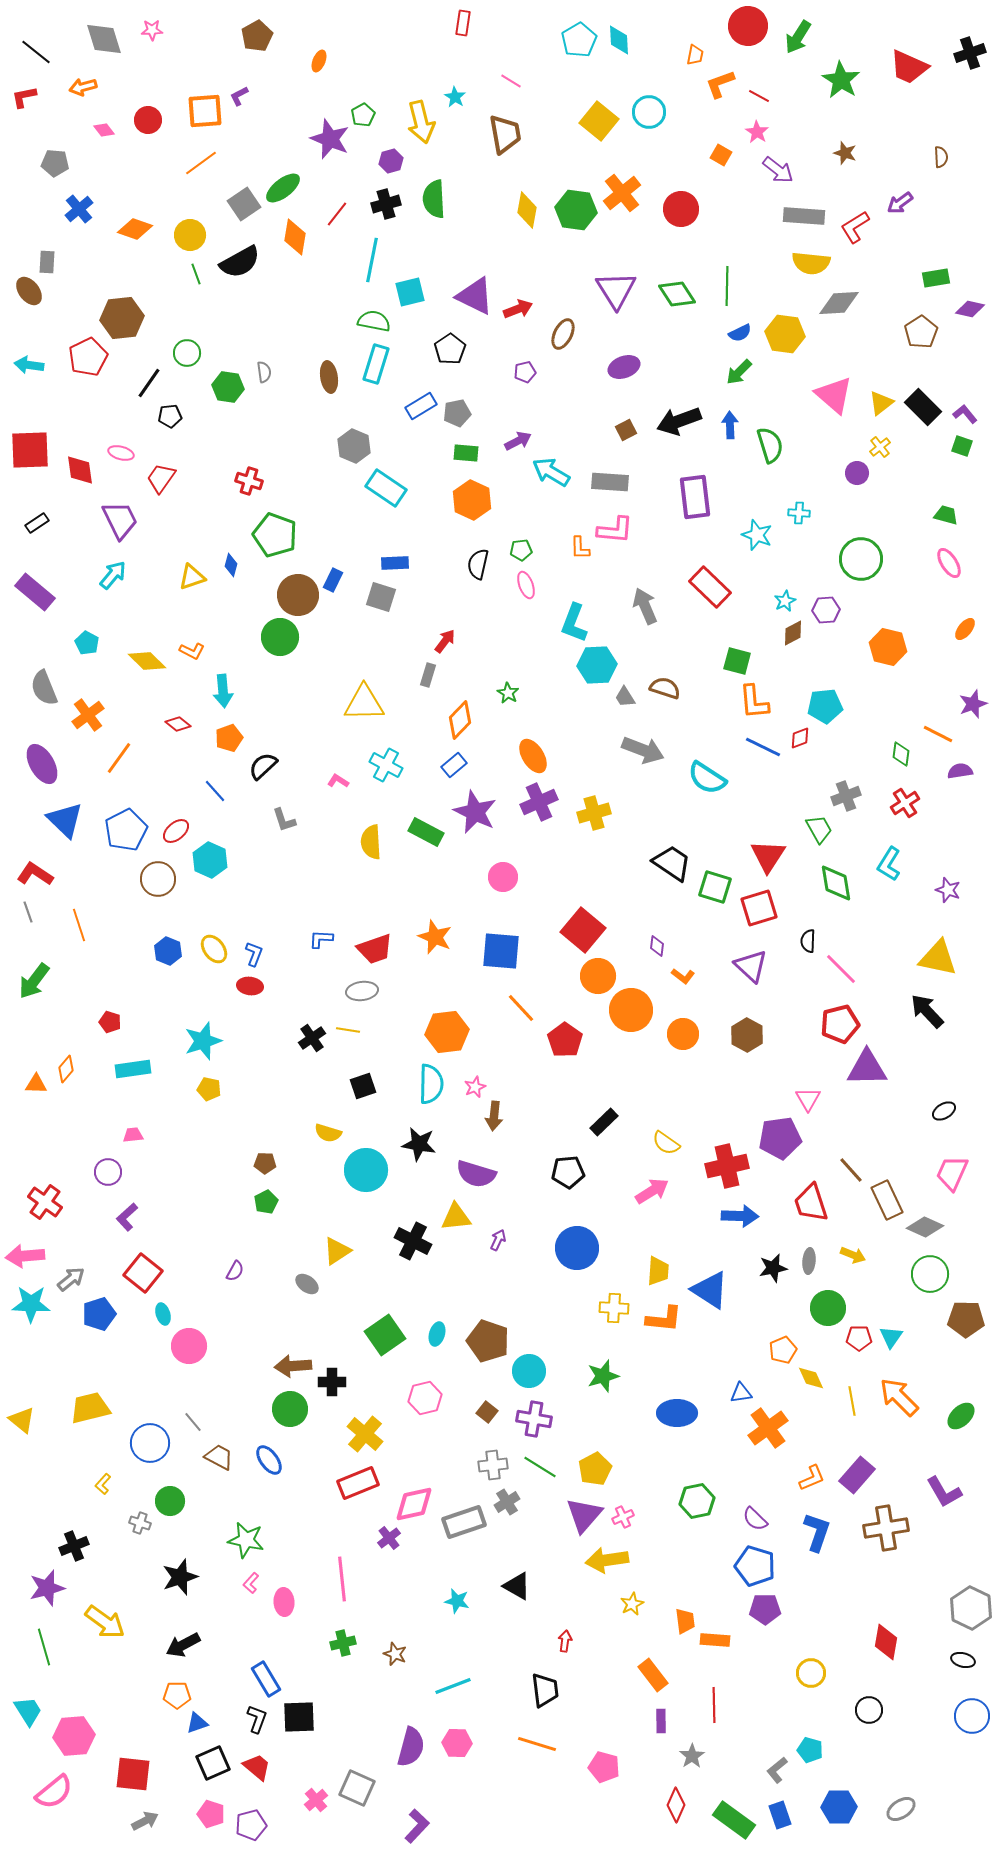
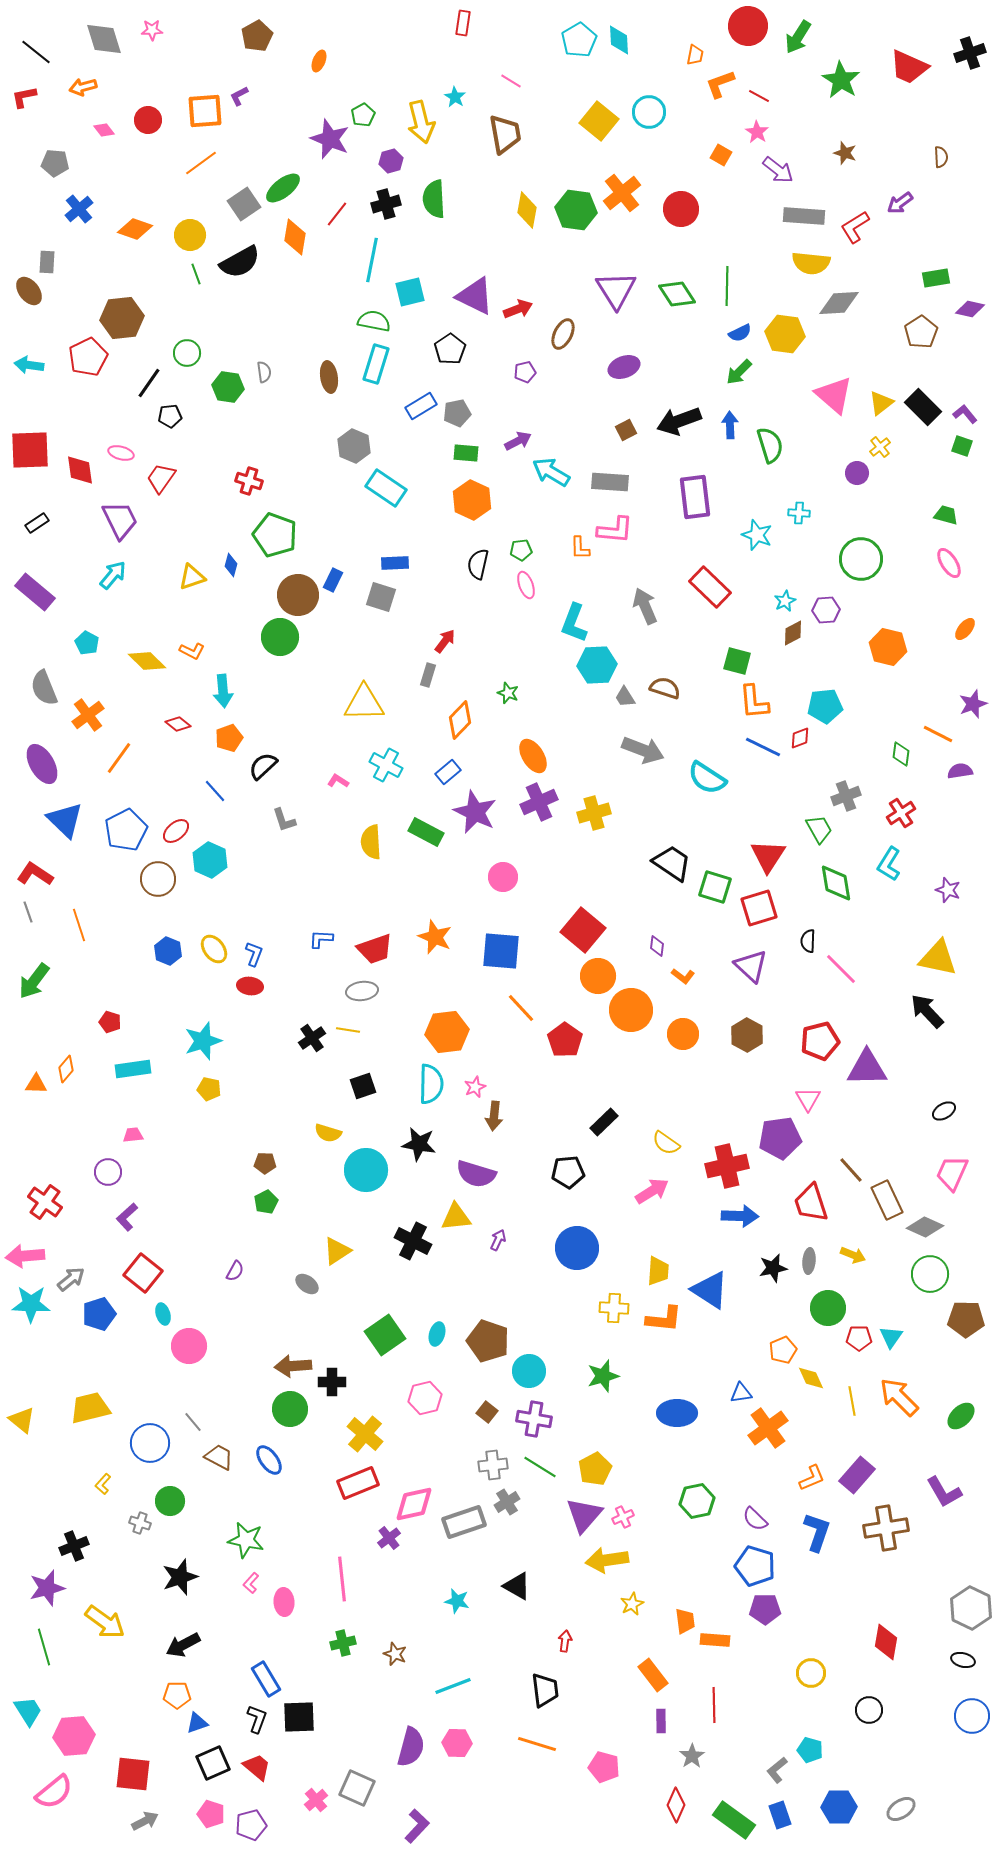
green star at (508, 693): rotated 10 degrees counterclockwise
blue rectangle at (454, 765): moved 6 px left, 7 px down
red cross at (905, 803): moved 4 px left, 10 px down
red pentagon at (840, 1024): moved 20 px left, 17 px down
